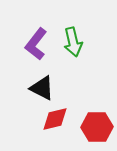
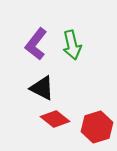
green arrow: moved 1 px left, 3 px down
red diamond: rotated 52 degrees clockwise
red hexagon: rotated 16 degrees counterclockwise
